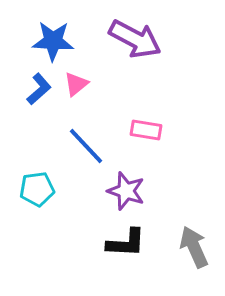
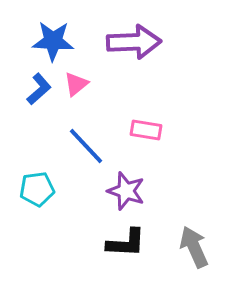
purple arrow: moved 1 px left, 3 px down; rotated 30 degrees counterclockwise
